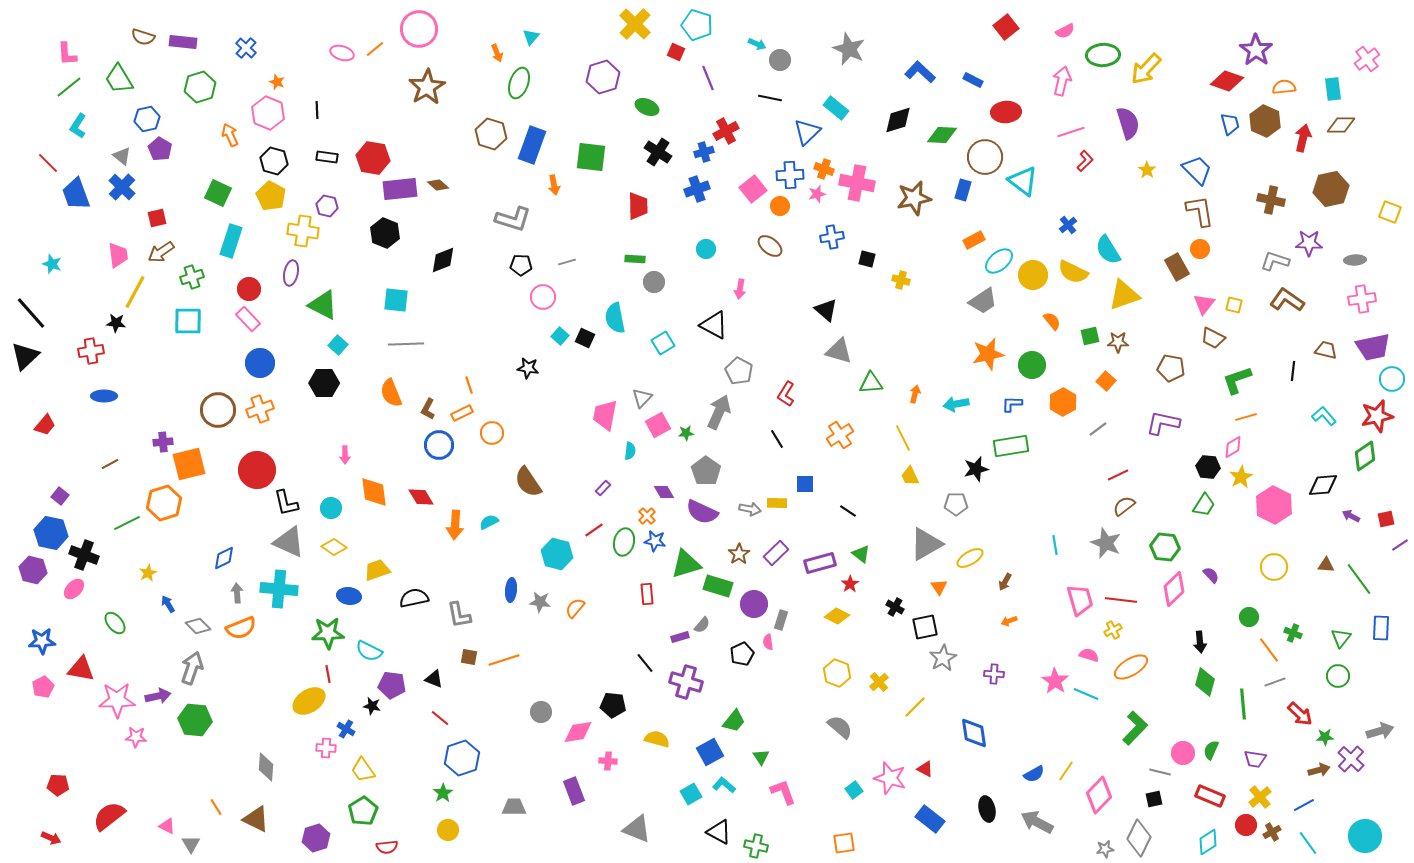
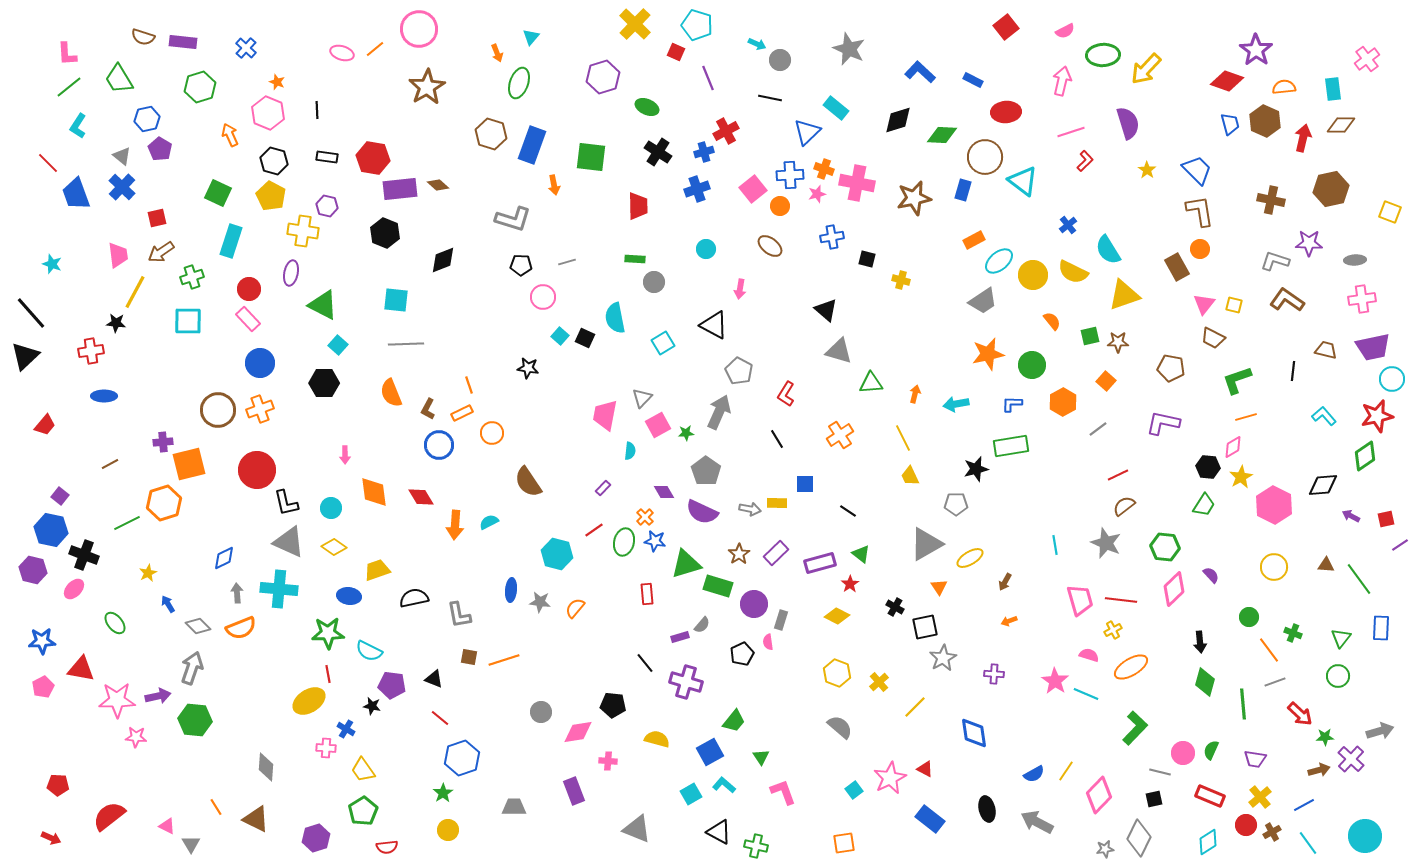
orange cross at (647, 516): moved 2 px left, 1 px down
blue hexagon at (51, 533): moved 3 px up
pink star at (890, 778): rotated 28 degrees clockwise
